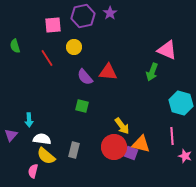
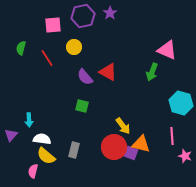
green semicircle: moved 6 px right, 2 px down; rotated 32 degrees clockwise
red triangle: rotated 24 degrees clockwise
yellow arrow: moved 1 px right
